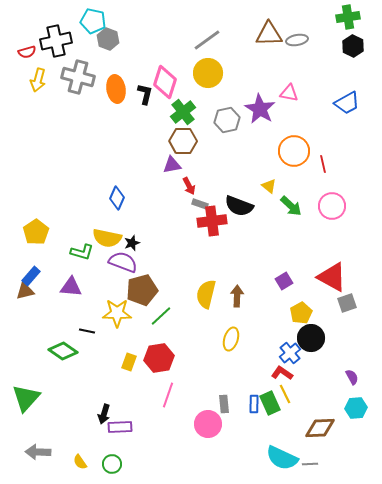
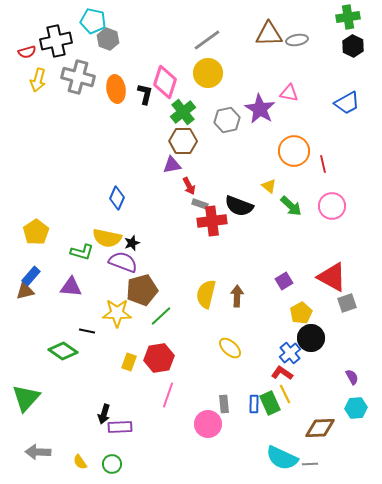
yellow ellipse at (231, 339): moved 1 px left, 9 px down; rotated 65 degrees counterclockwise
